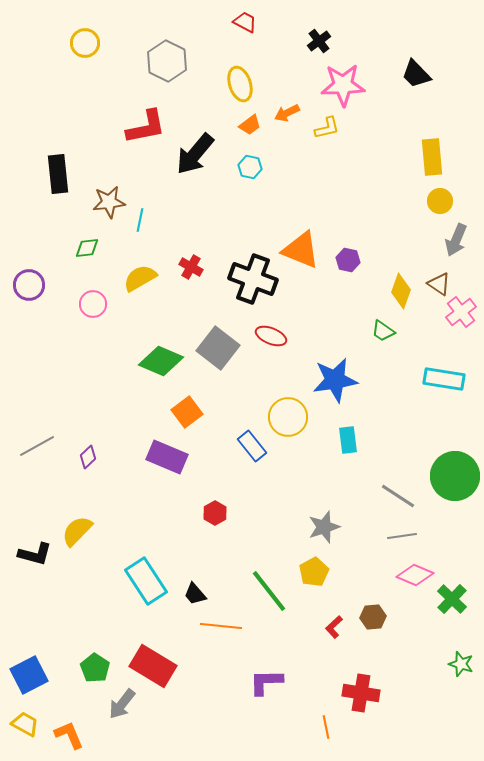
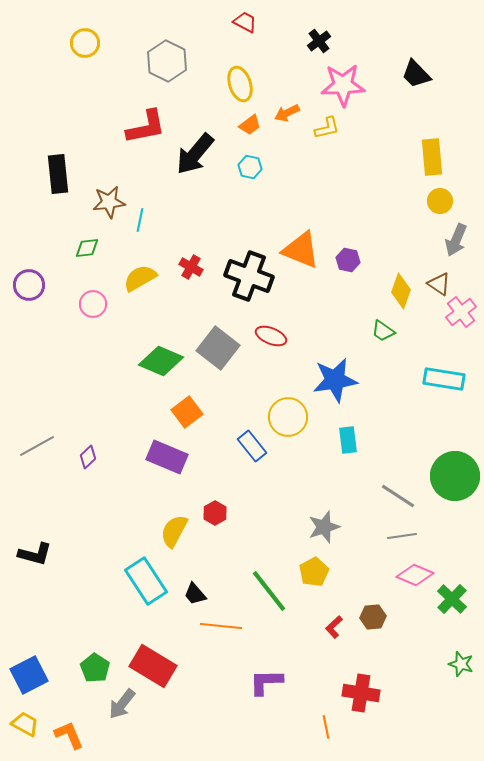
black cross at (253, 279): moved 4 px left, 3 px up
yellow semicircle at (77, 531): moved 97 px right; rotated 16 degrees counterclockwise
